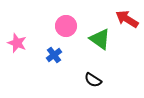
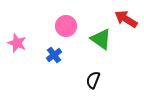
red arrow: moved 1 px left
green triangle: moved 1 px right
black semicircle: rotated 78 degrees clockwise
